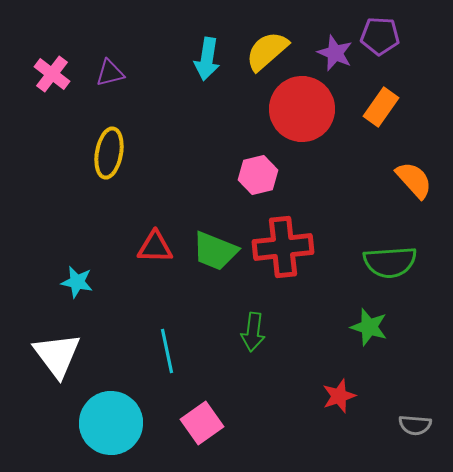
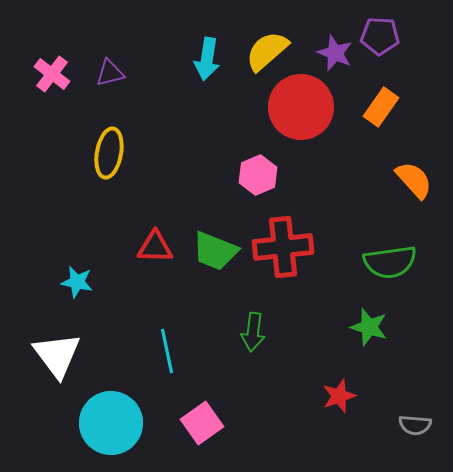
red circle: moved 1 px left, 2 px up
pink hexagon: rotated 9 degrees counterclockwise
green semicircle: rotated 4 degrees counterclockwise
